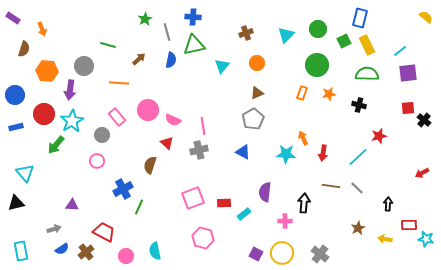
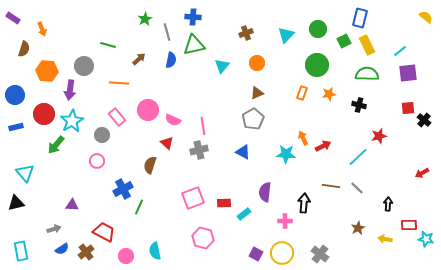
red arrow at (323, 153): moved 7 px up; rotated 126 degrees counterclockwise
